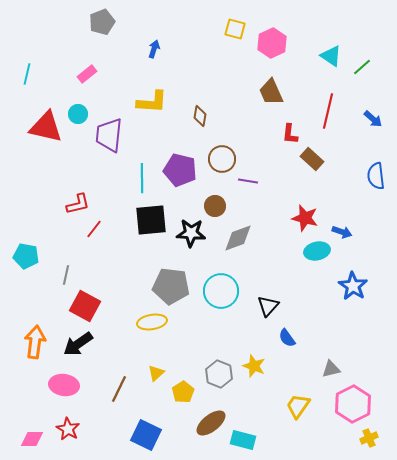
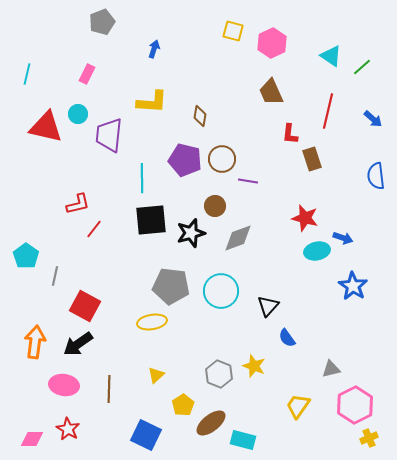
yellow square at (235, 29): moved 2 px left, 2 px down
pink rectangle at (87, 74): rotated 24 degrees counterclockwise
brown rectangle at (312, 159): rotated 30 degrees clockwise
purple pentagon at (180, 170): moved 5 px right, 10 px up
blue arrow at (342, 232): moved 1 px right, 6 px down
black star at (191, 233): rotated 20 degrees counterclockwise
cyan pentagon at (26, 256): rotated 25 degrees clockwise
gray line at (66, 275): moved 11 px left, 1 px down
yellow triangle at (156, 373): moved 2 px down
brown line at (119, 389): moved 10 px left; rotated 24 degrees counterclockwise
yellow pentagon at (183, 392): moved 13 px down
pink hexagon at (353, 404): moved 2 px right, 1 px down
